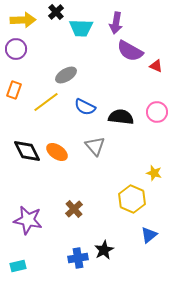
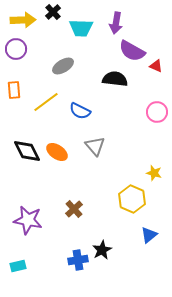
black cross: moved 3 px left
purple semicircle: moved 2 px right
gray ellipse: moved 3 px left, 9 px up
orange rectangle: rotated 24 degrees counterclockwise
blue semicircle: moved 5 px left, 4 px down
black semicircle: moved 6 px left, 38 px up
black star: moved 2 px left
blue cross: moved 2 px down
